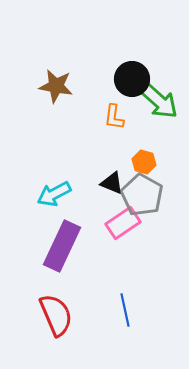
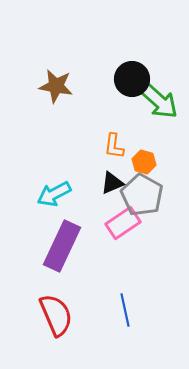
orange L-shape: moved 29 px down
black triangle: rotated 45 degrees counterclockwise
